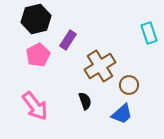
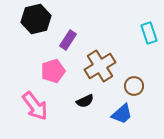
pink pentagon: moved 15 px right, 16 px down; rotated 10 degrees clockwise
brown circle: moved 5 px right, 1 px down
black semicircle: rotated 84 degrees clockwise
